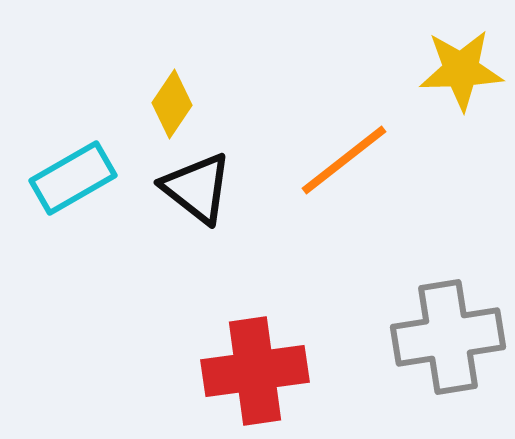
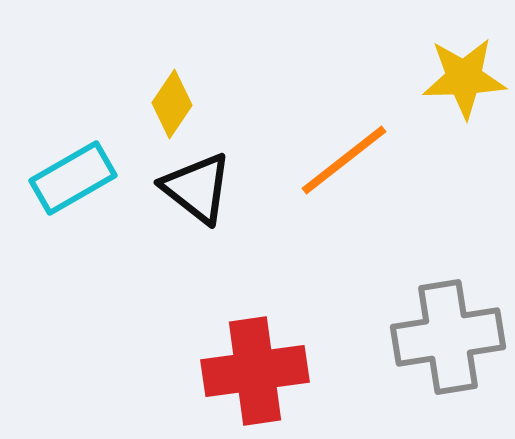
yellow star: moved 3 px right, 8 px down
